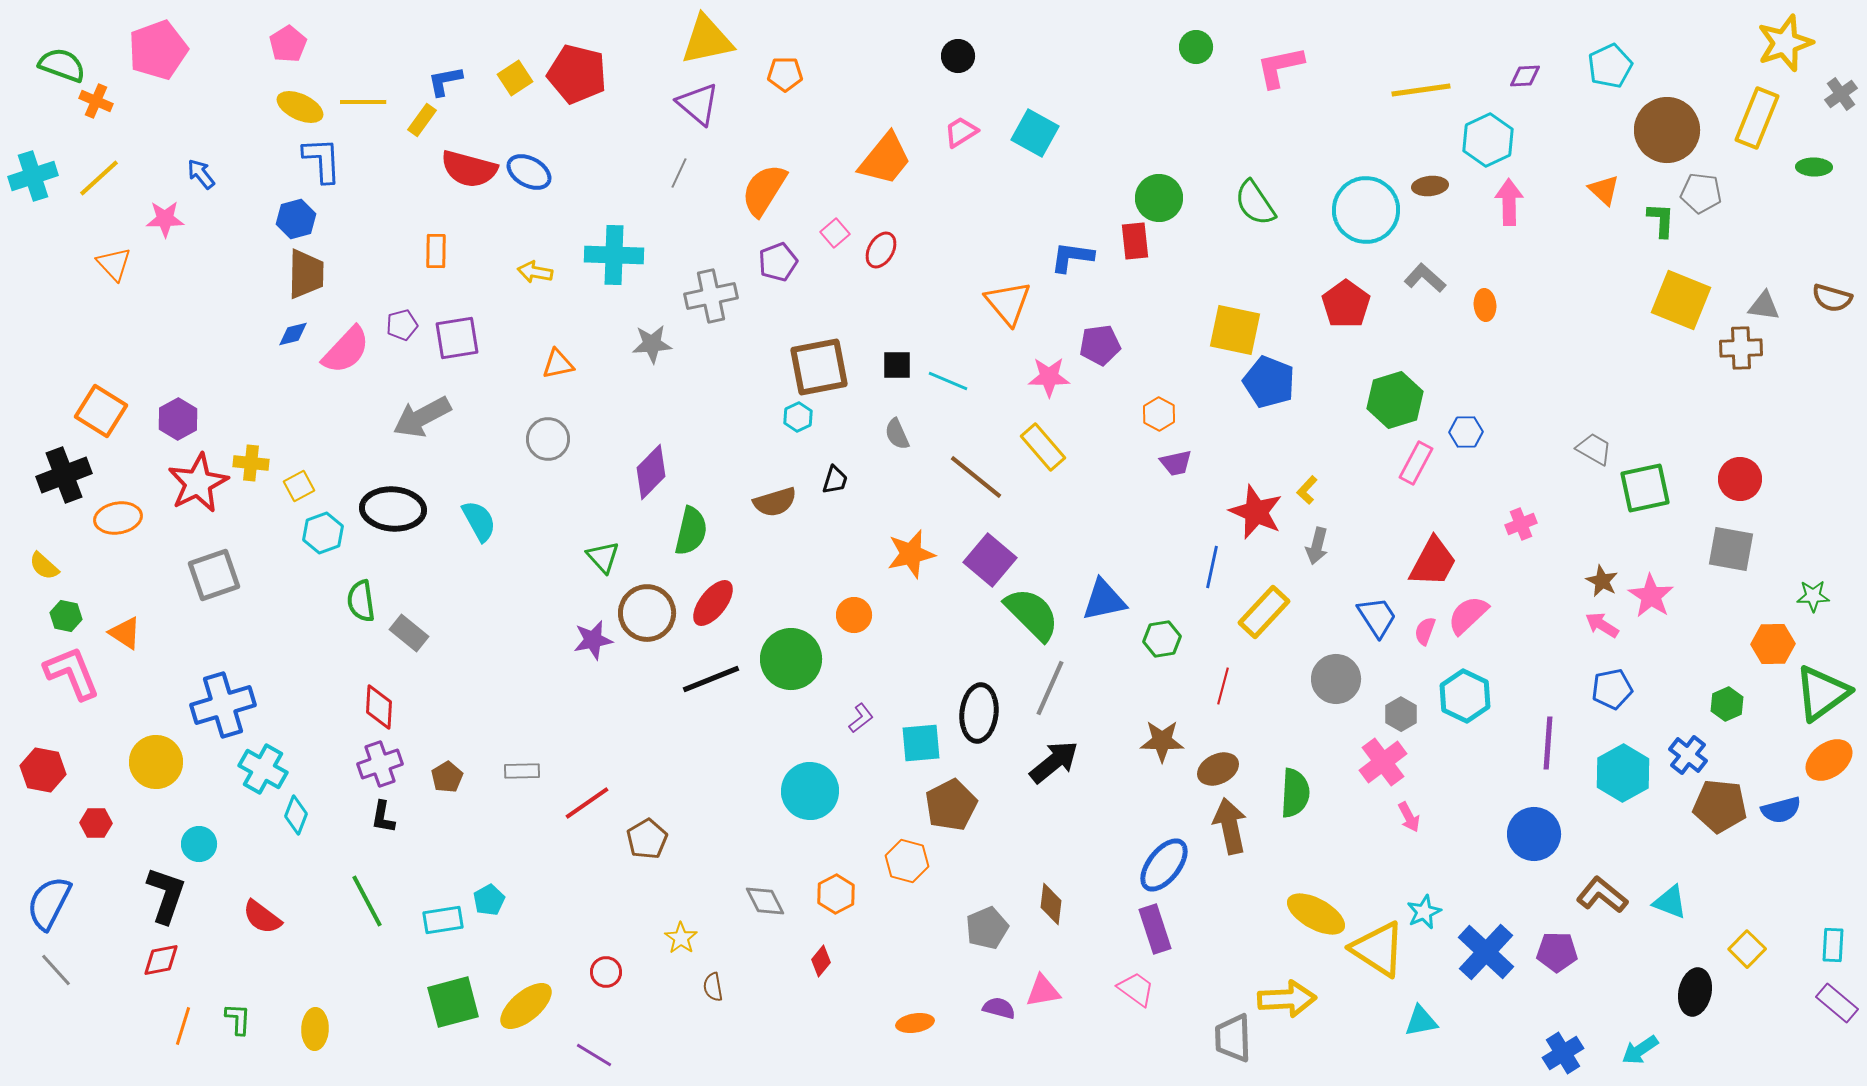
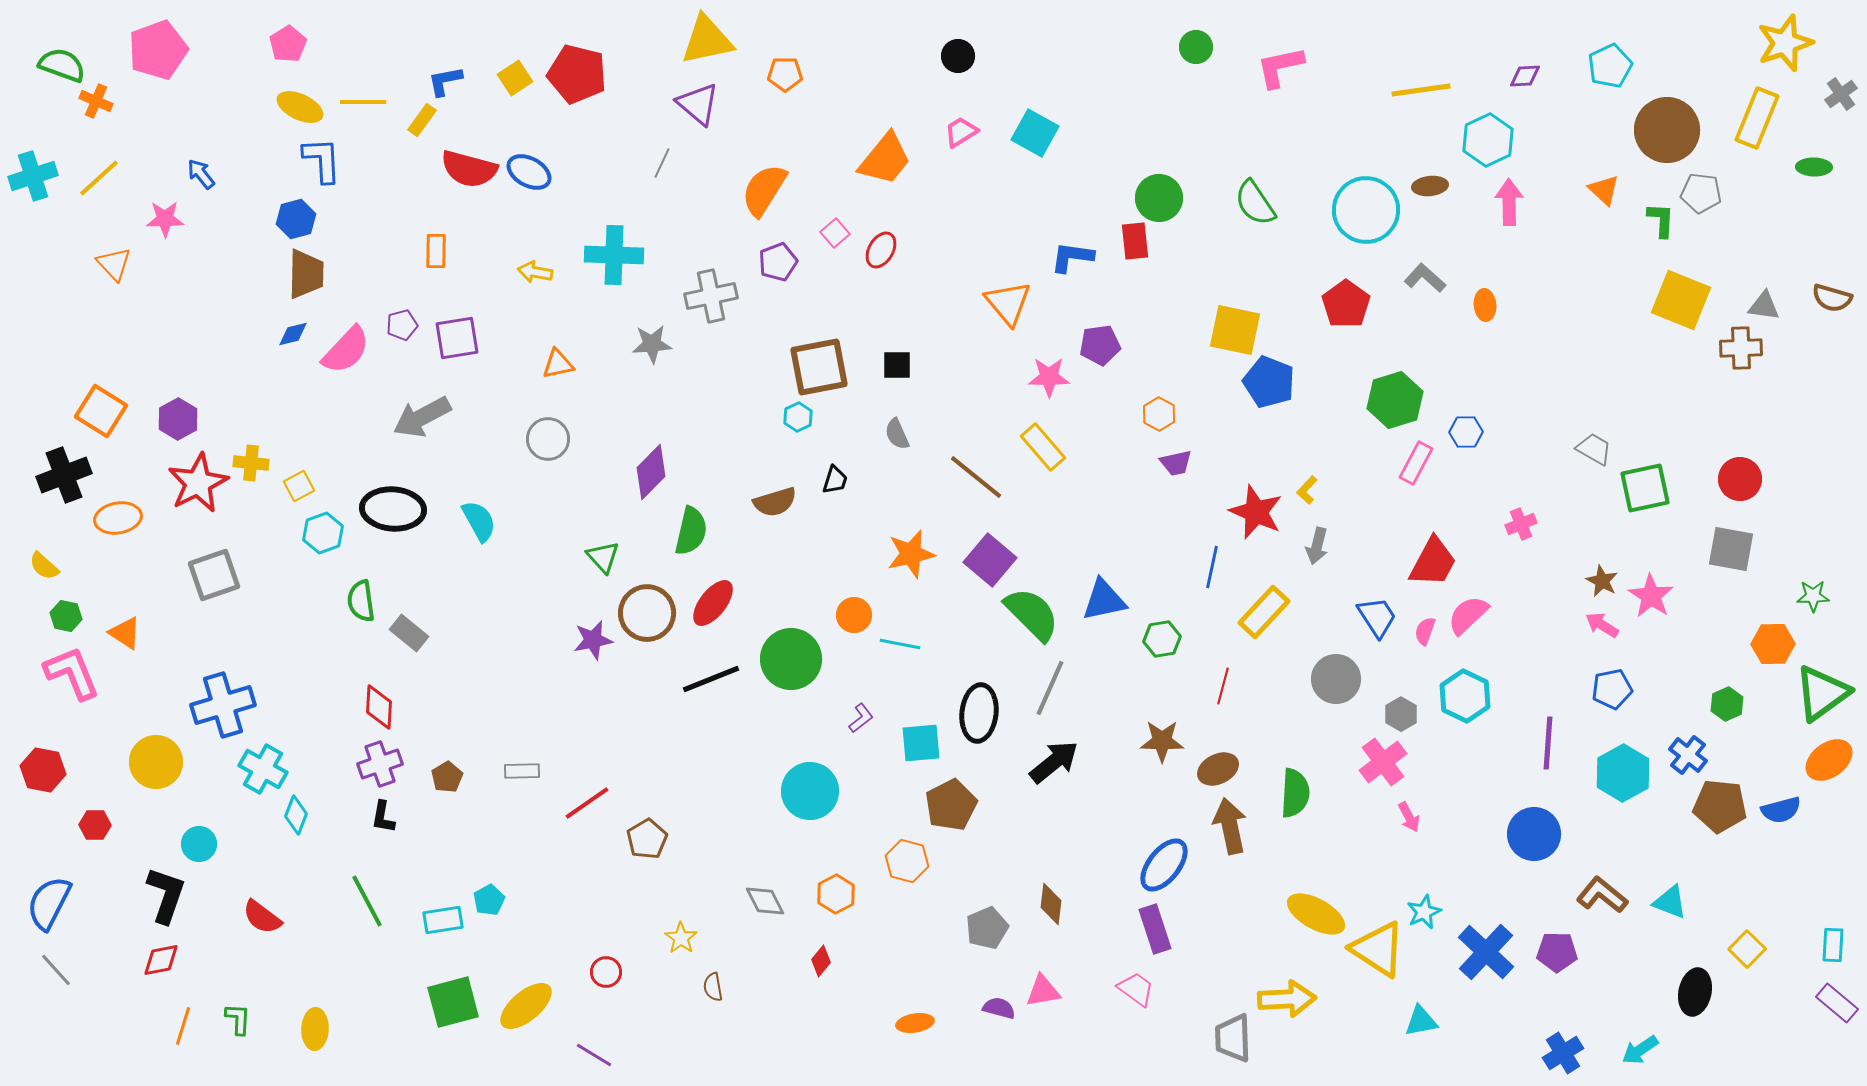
gray line at (679, 173): moved 17 px left, 10 px up
cyan line at (948, 381): moved 48 px left, 263 px down; rotated 12 degrees counterclockwise
red hexagon at (96, 823): moved 1 px left, 2 px down
